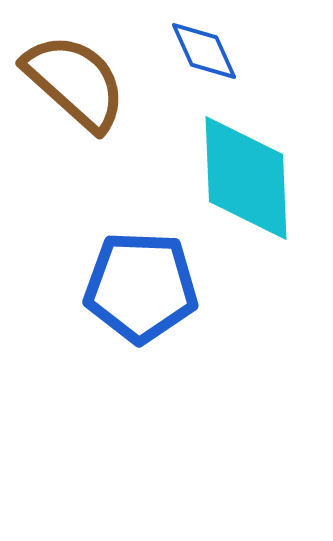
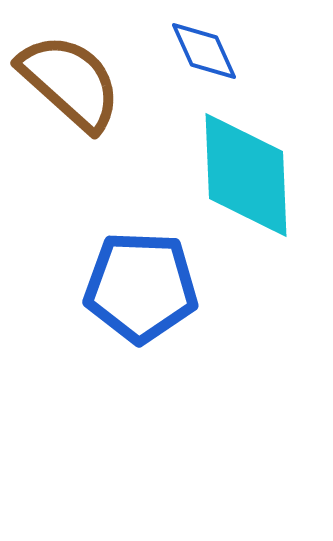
brown semicircle: moved 5 px left
cyan diamond: moved 3 px up
